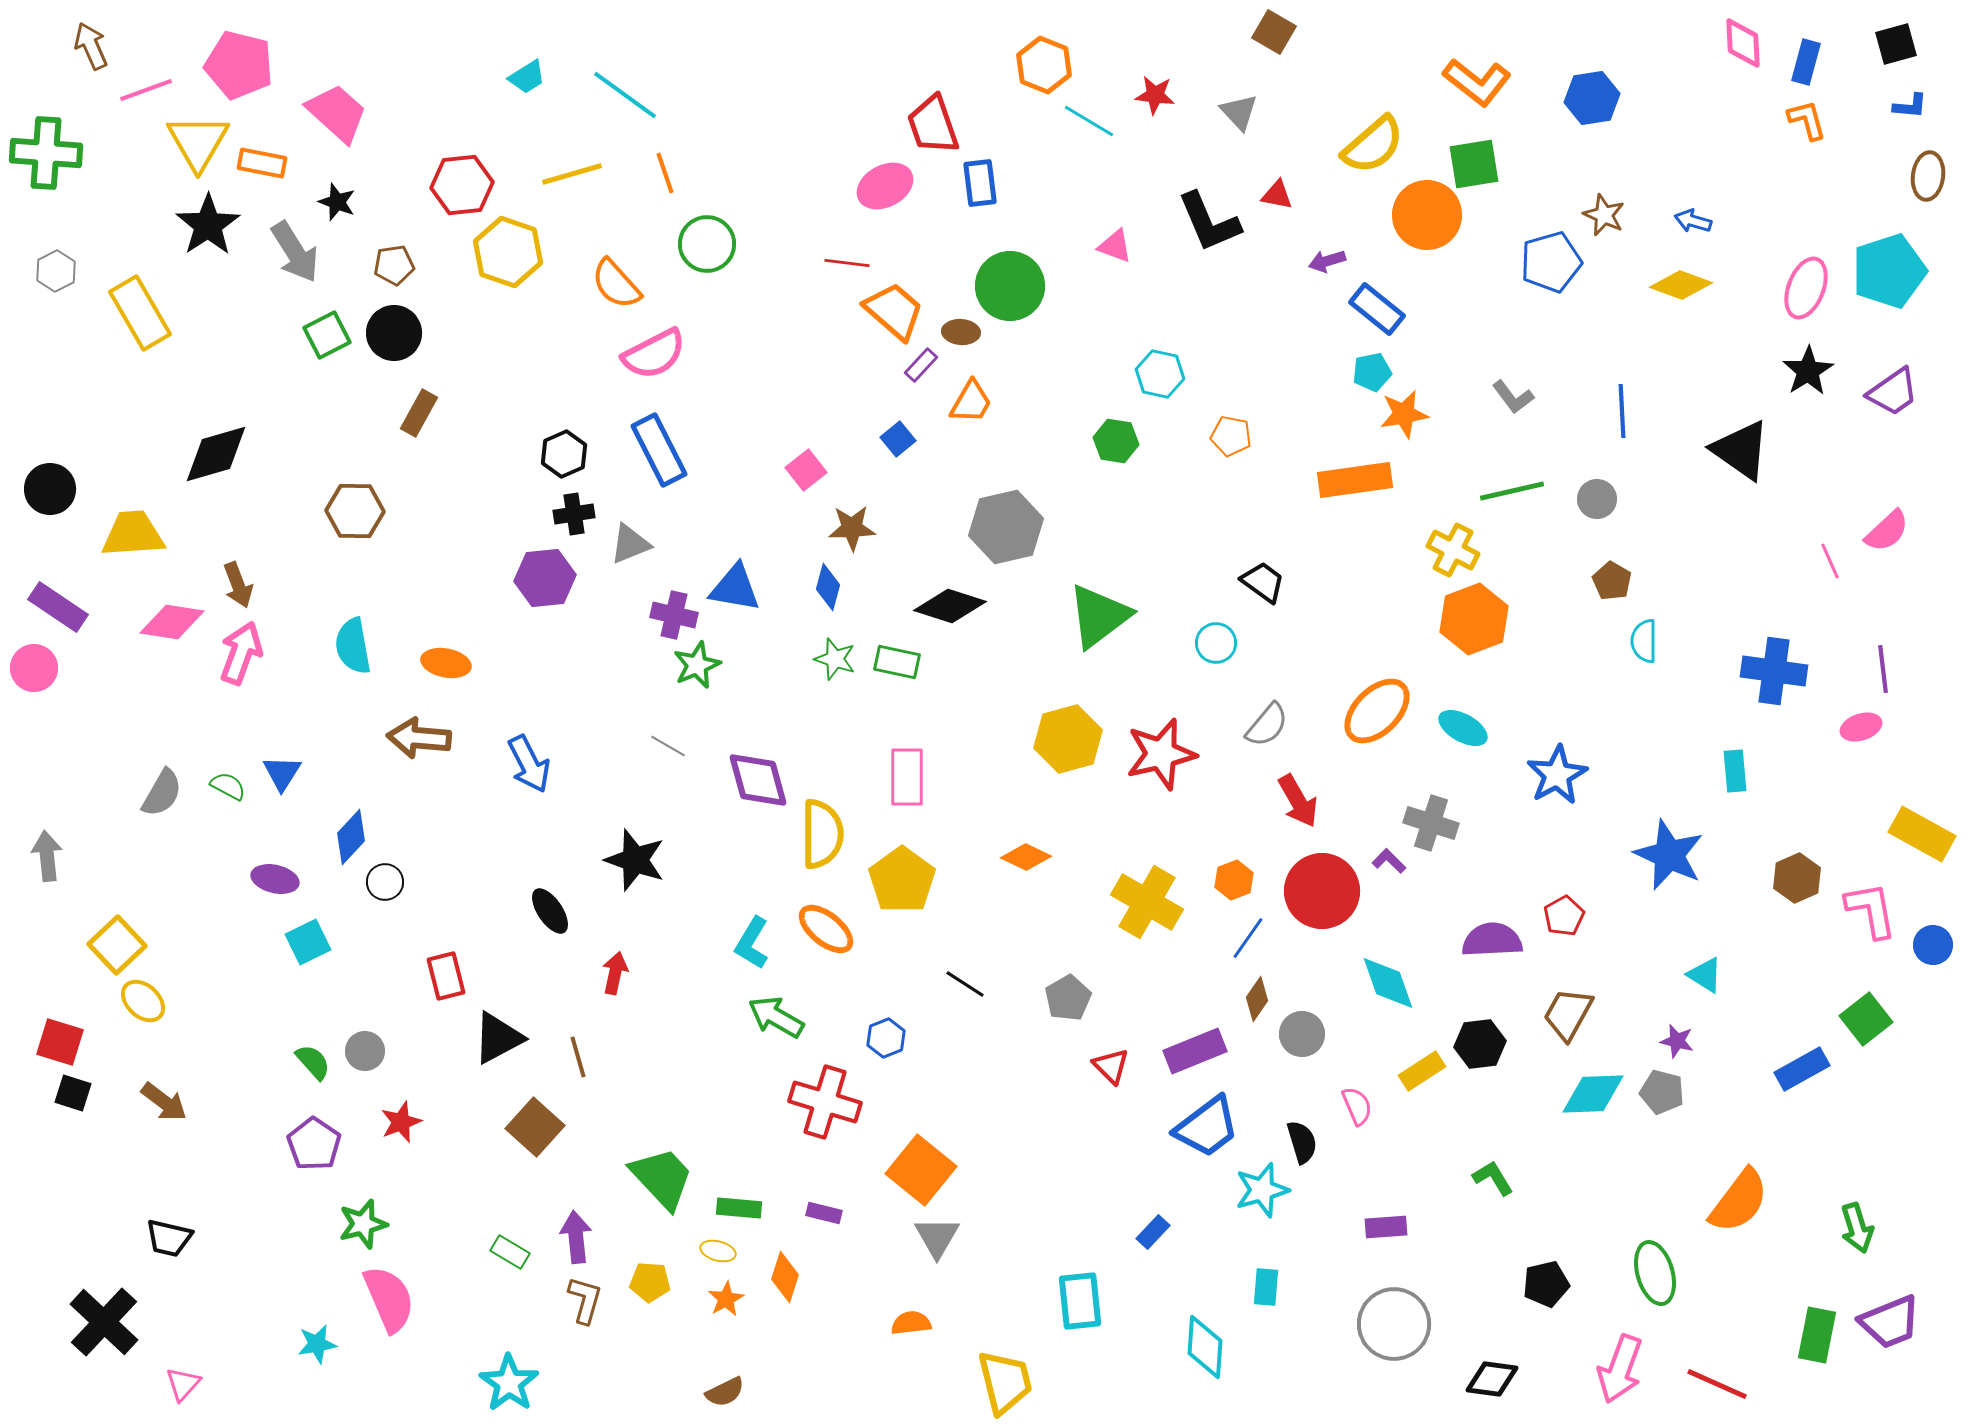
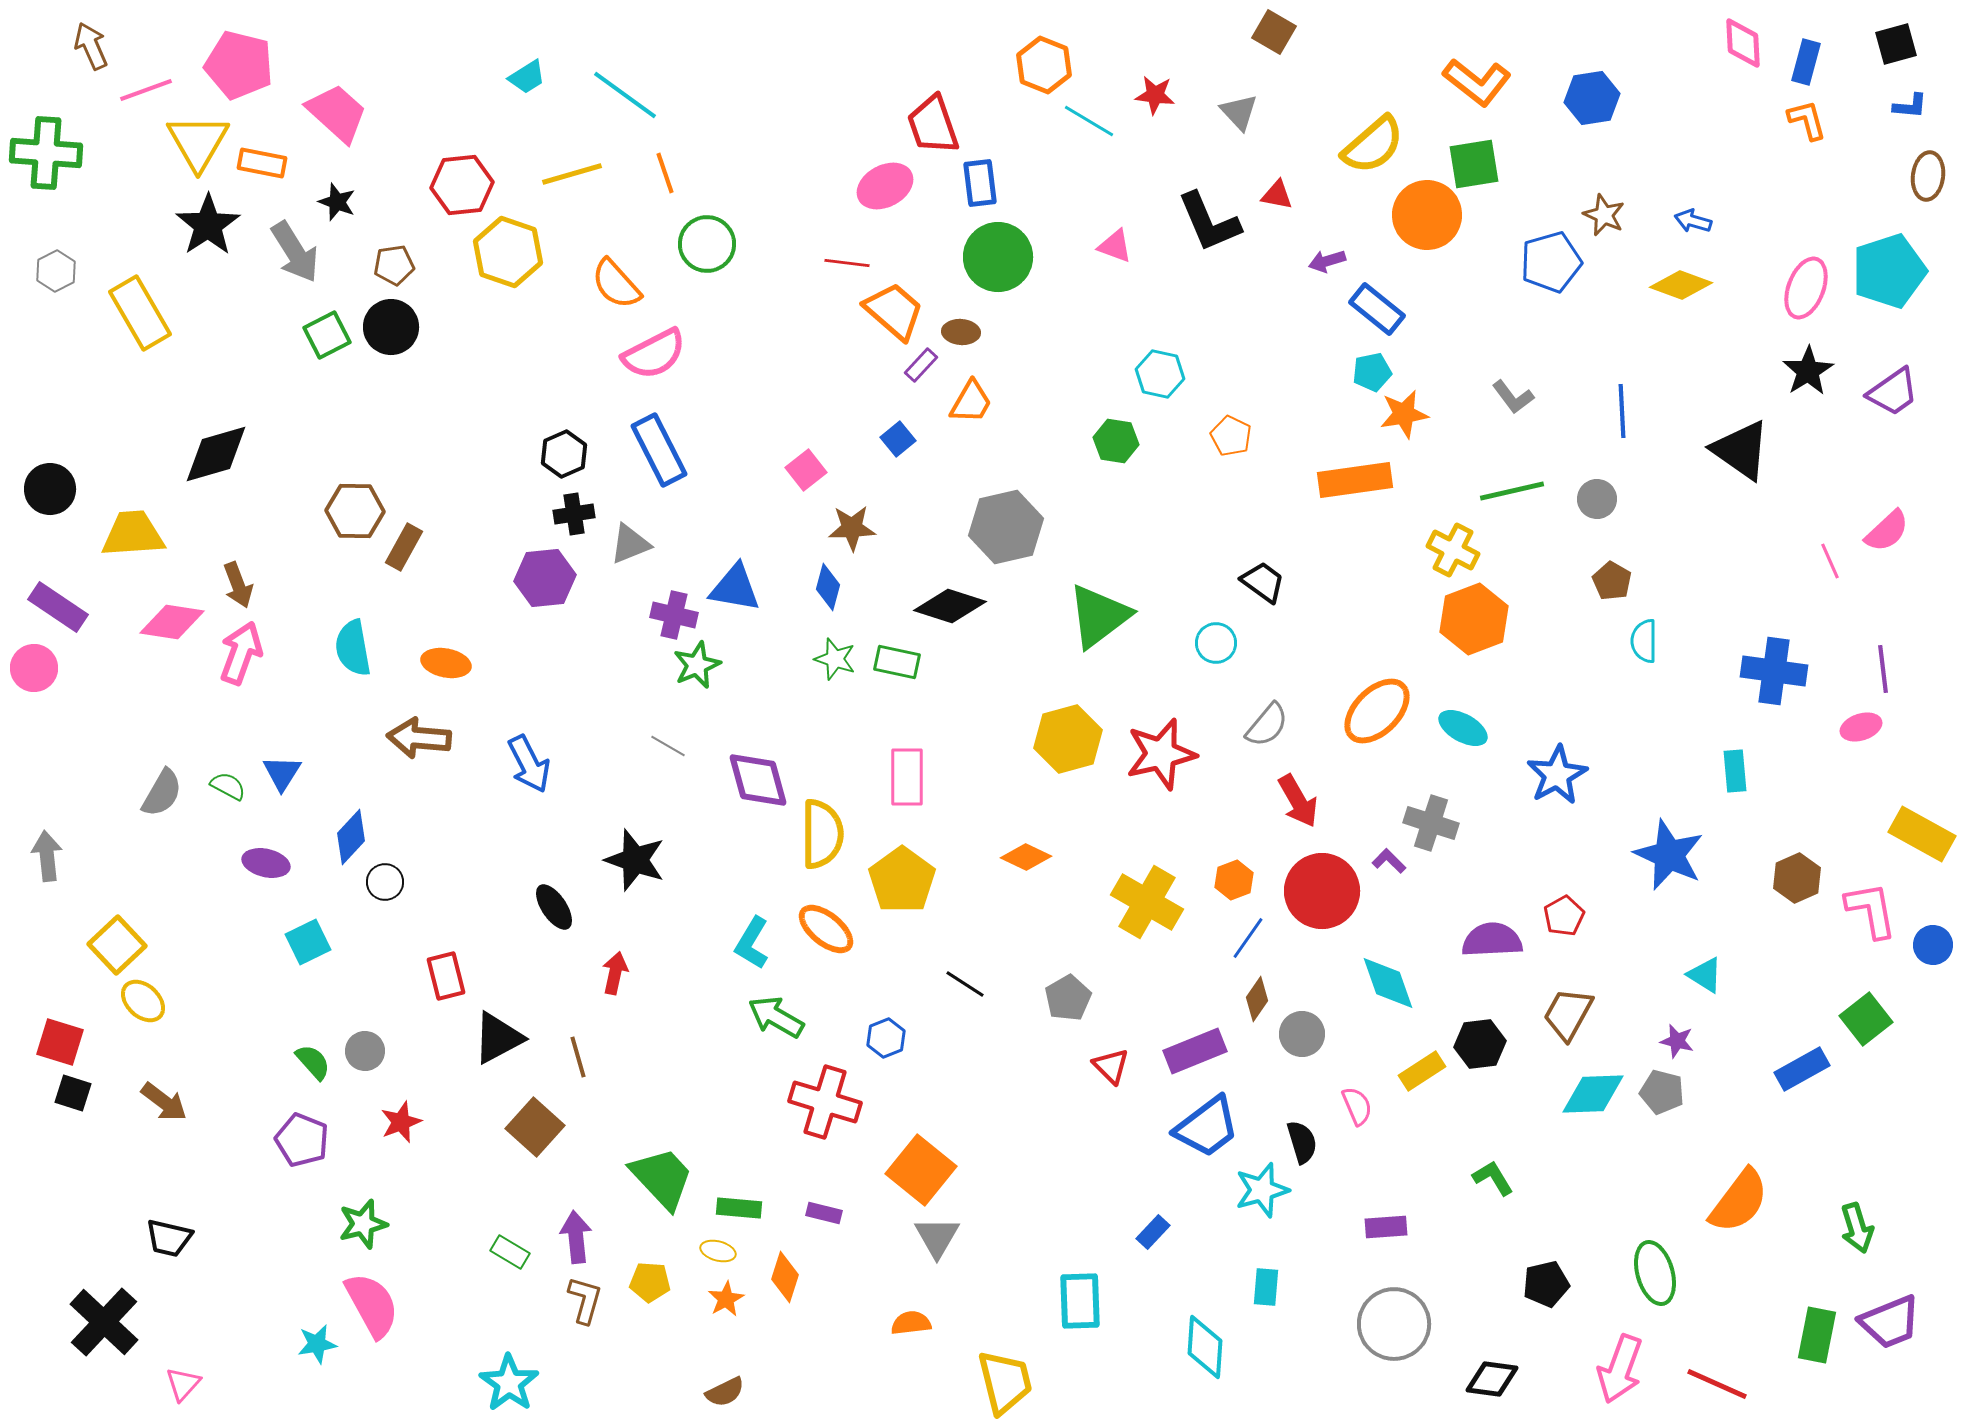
green circle at (1010, 286): moved 12 px left, 29 px up
black circle at (394, 333): moved 3 px left, 6 px up
brown rectangle at (419, 413): moved 15 px left, 134 px down
orange pentagon at (1231, 436): rotated 15 degrees clockwise
cyan semicircle at (353, 646): moved 2 px down
purple ellipse at (275, 879): moved 9 px left, 16 px up
black ellipse at (550, 911): moved 4 px right, 4 px up
purple pentagon at (314, 1144): moved 12 px left, 4 px up; rotated 12 degrees counterclockwise
pink semicircle at (389, 1299): moved 17 px left, 6 px down; rotated 6 degrees counterclockwise
cyan rectangle at (1080, 1301): rotated 4 degrees clockwise
